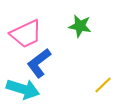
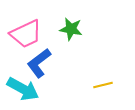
green star: moved 9 px left, 3 px down
yellow line: rotated 30 degrees clockwise
cyan arrow: rotated 12 degrees clockwise
